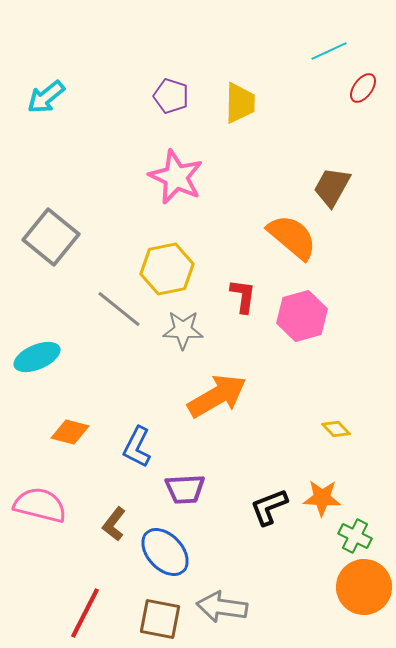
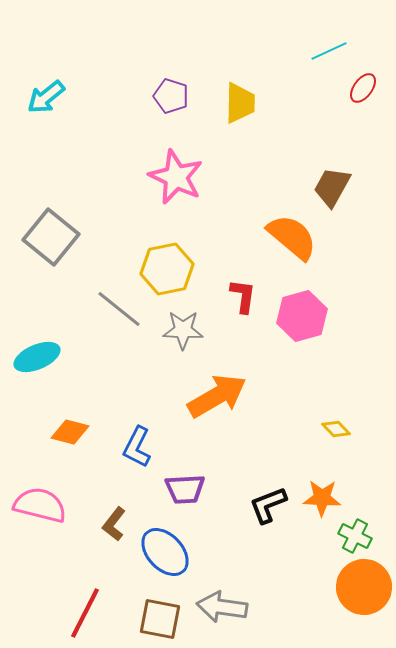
black L-shape: moved 1 px left, 2 px up
